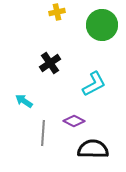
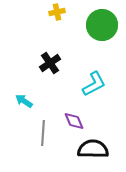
purple diamond: rotated 40 degrees clockwise
